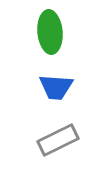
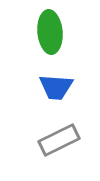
gray rectangle: moved 1 px right
